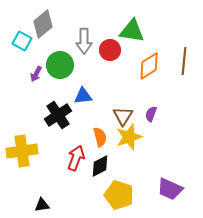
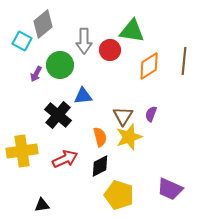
black cross: rotated 16 degrees counterclockwise
red arrow: moved 11 px left, 1 px down; rotated 45 degrees clockwise
